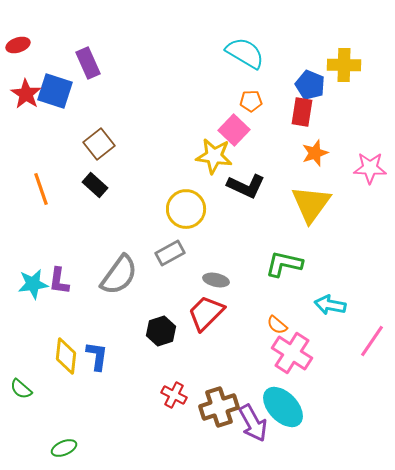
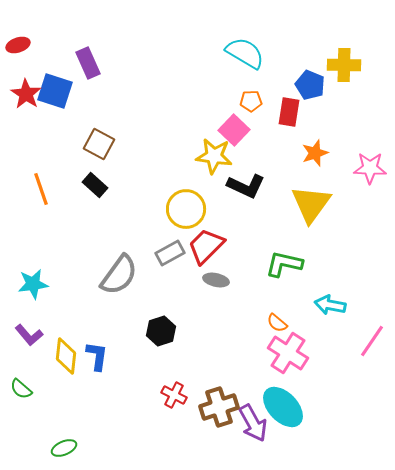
red rectangle: moved 13 px left
brown square: rotated 24 degrees counterclockwise
purple L-shape: moved 30 px left, 54 px down; rotated 48 degrees counterclockwise
red trapezoid: moved 67 px up
orange semicircle: moved 2 px up
pink cross: moved 4 px left
